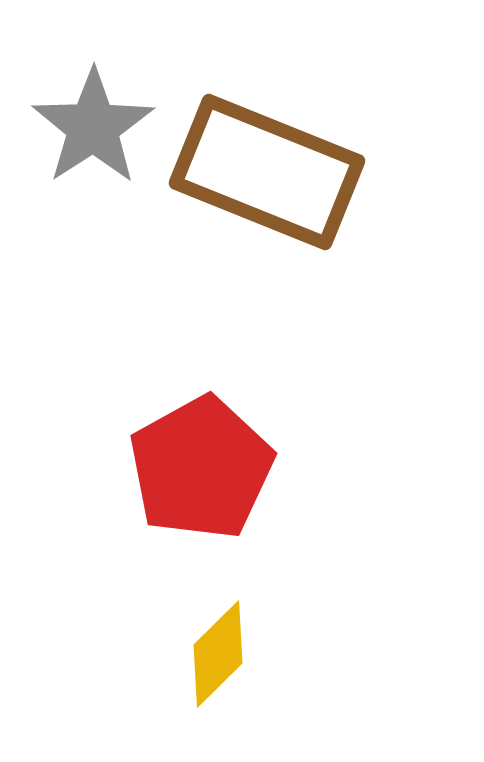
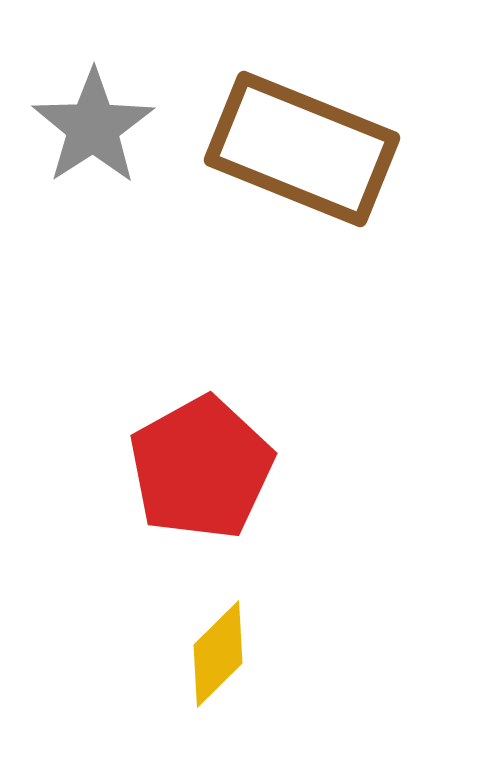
brown rectangle: moved 35 px right, 23 px up
